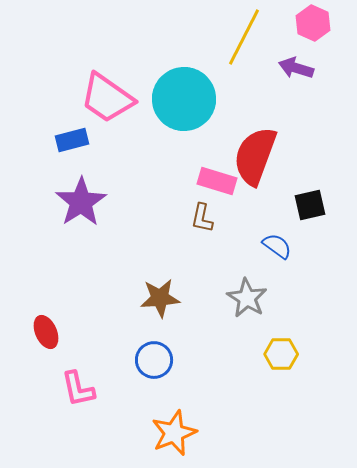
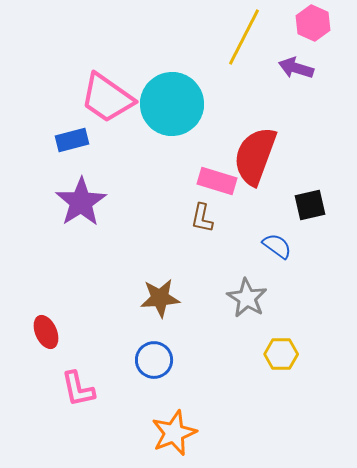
cyan circle: moved 12 px left, 5 px down
